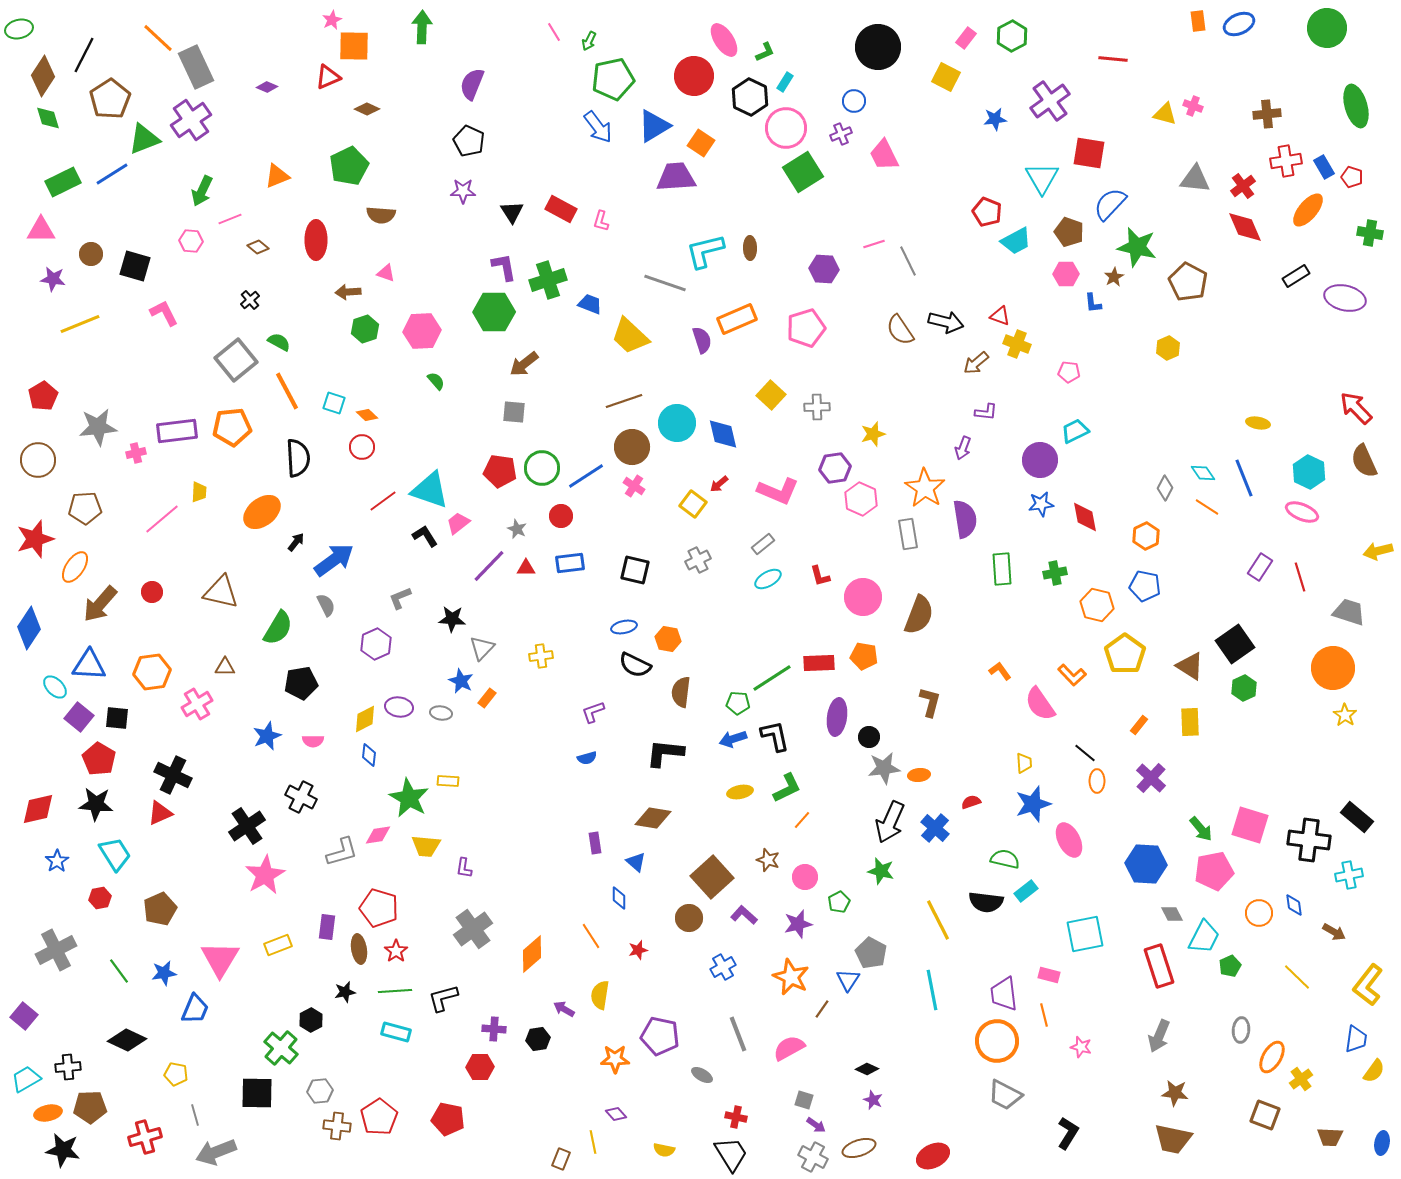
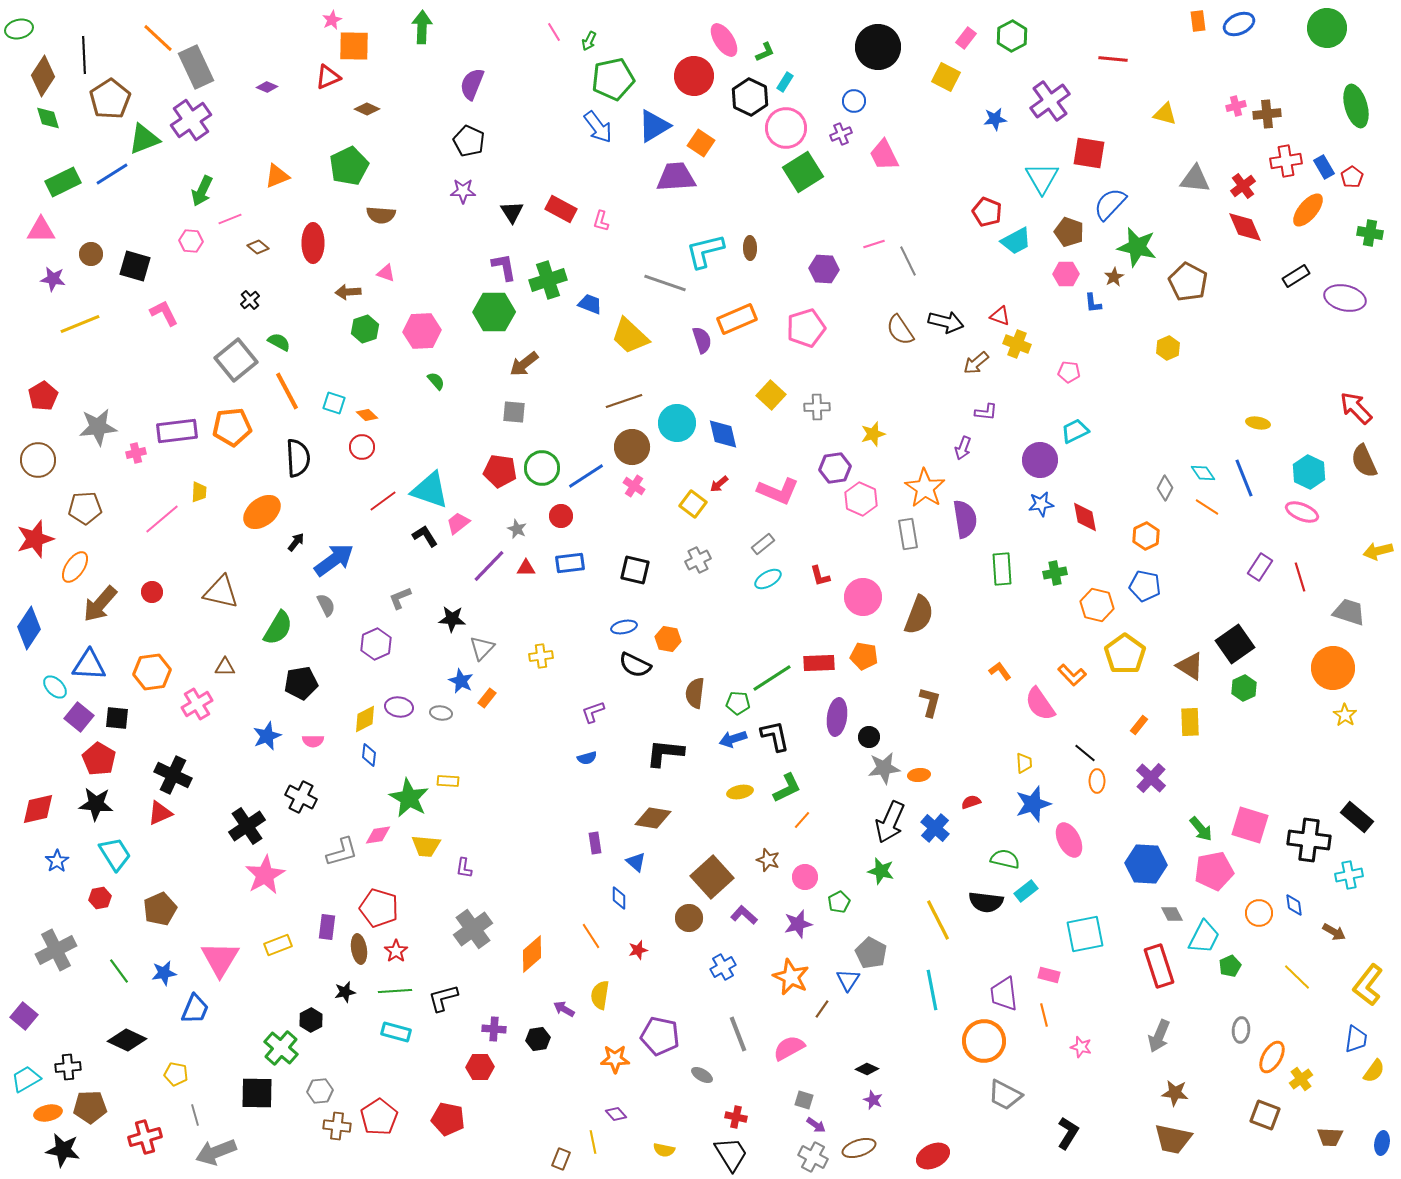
black line at (84, 55): rotated 30 degrees counterclockwise
pink cross at (1193, 106): moved 43 px right; rotated 36 degrees counterclockwise
red pentagon at (1352, 177): rotated 20 degrees clockwise
red ellipse at (316, 240): moved 3 px left, 3 px down
brown semicircle at (681, 692): moved 14 px right, 1 px down
orange circle at (997, 1041): moved 13 px left
